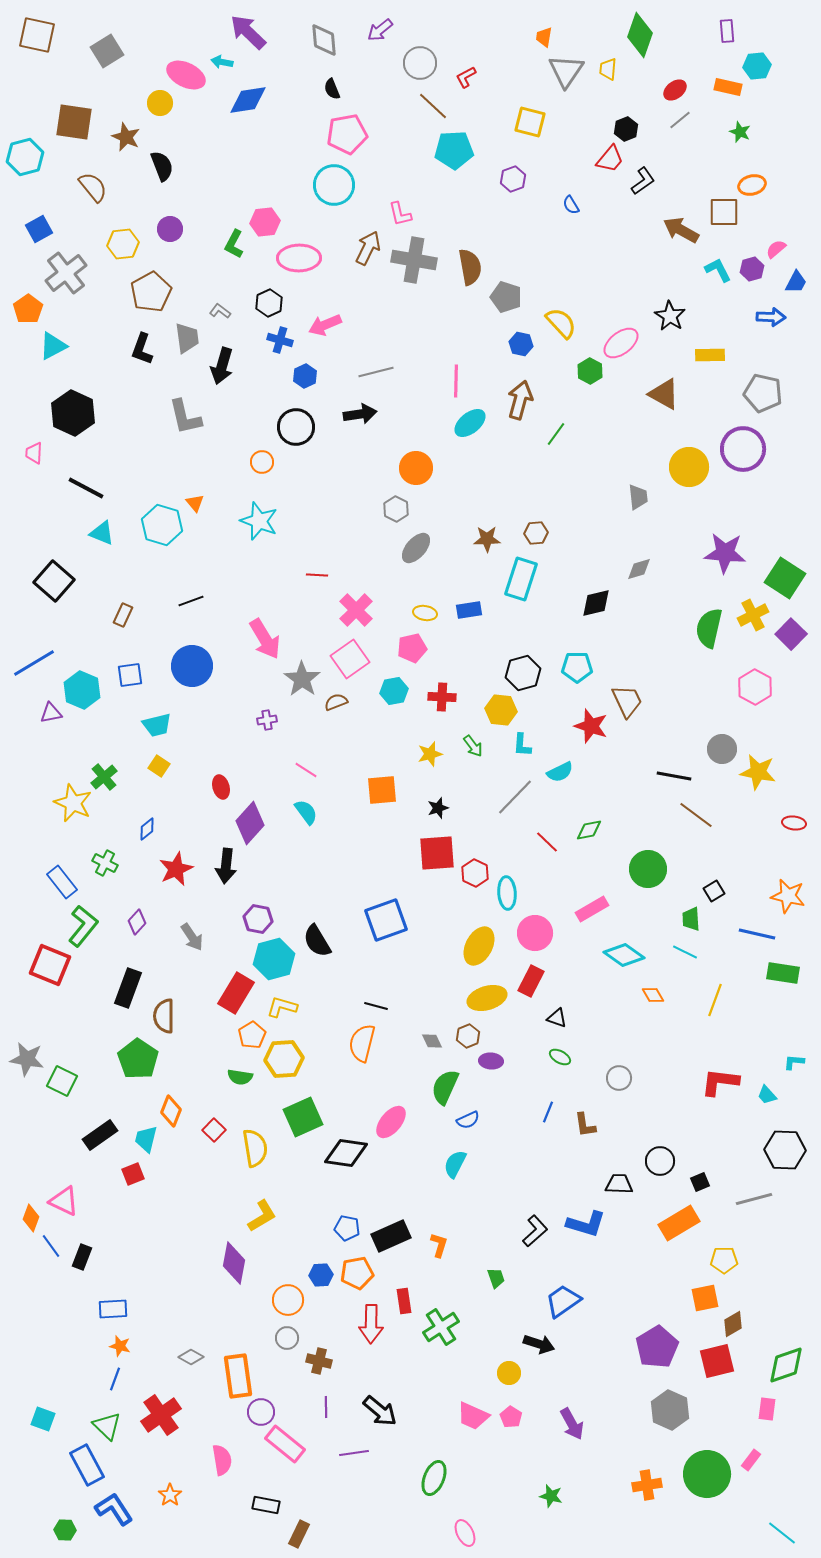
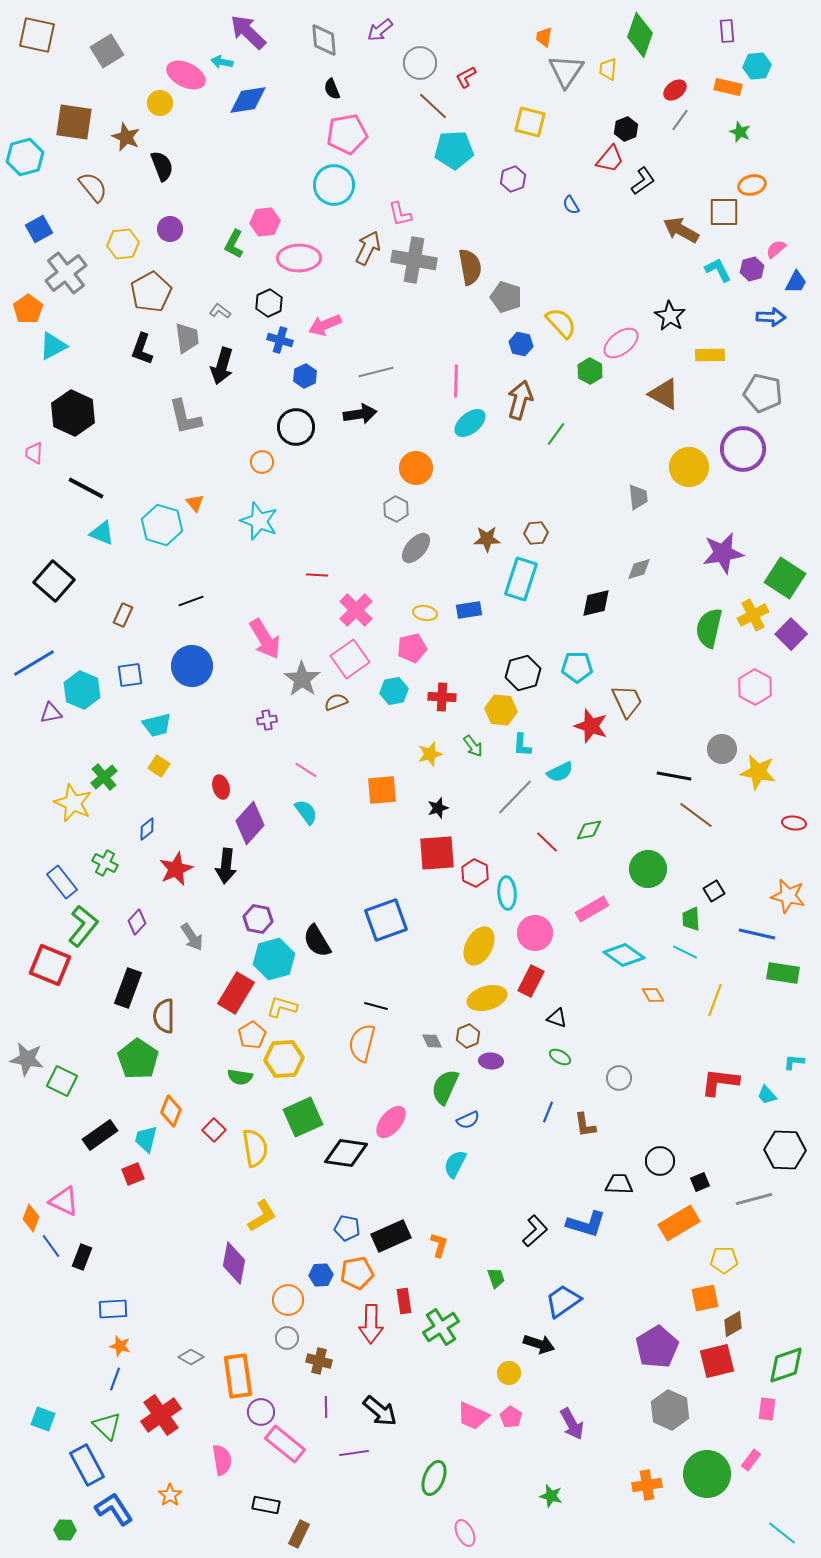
gray line at (680, 120): rotated 15 degrees counterclockwise
purple star at (725, 553): moved 2 px left; rotated 15 degrees counterclockwise
